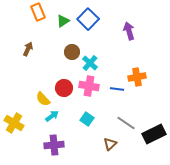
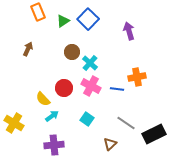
pink cross: moved 2 px right; rotated 18 degrees clockwise
